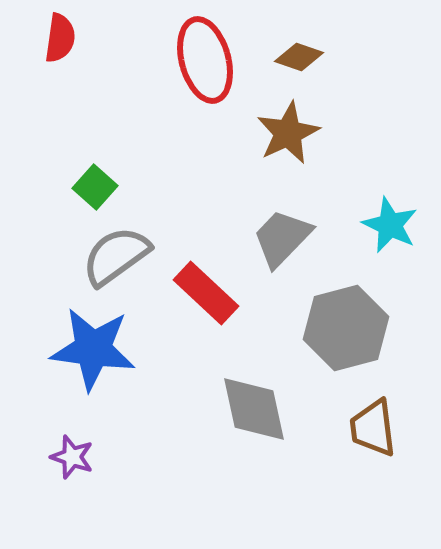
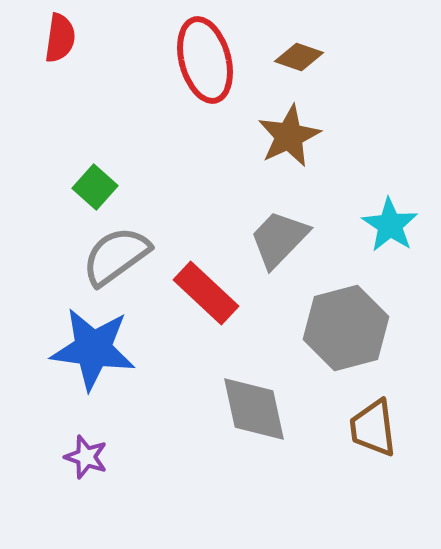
brown star: moved 1 px right, 3 px down
cyan star: rotated 8 degrees clockwise
gray trapezoid: moved 3 px left, 1 px down
purple star: moved 14 px right
